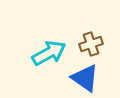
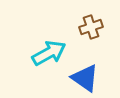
brown cross: moved 17 px up
